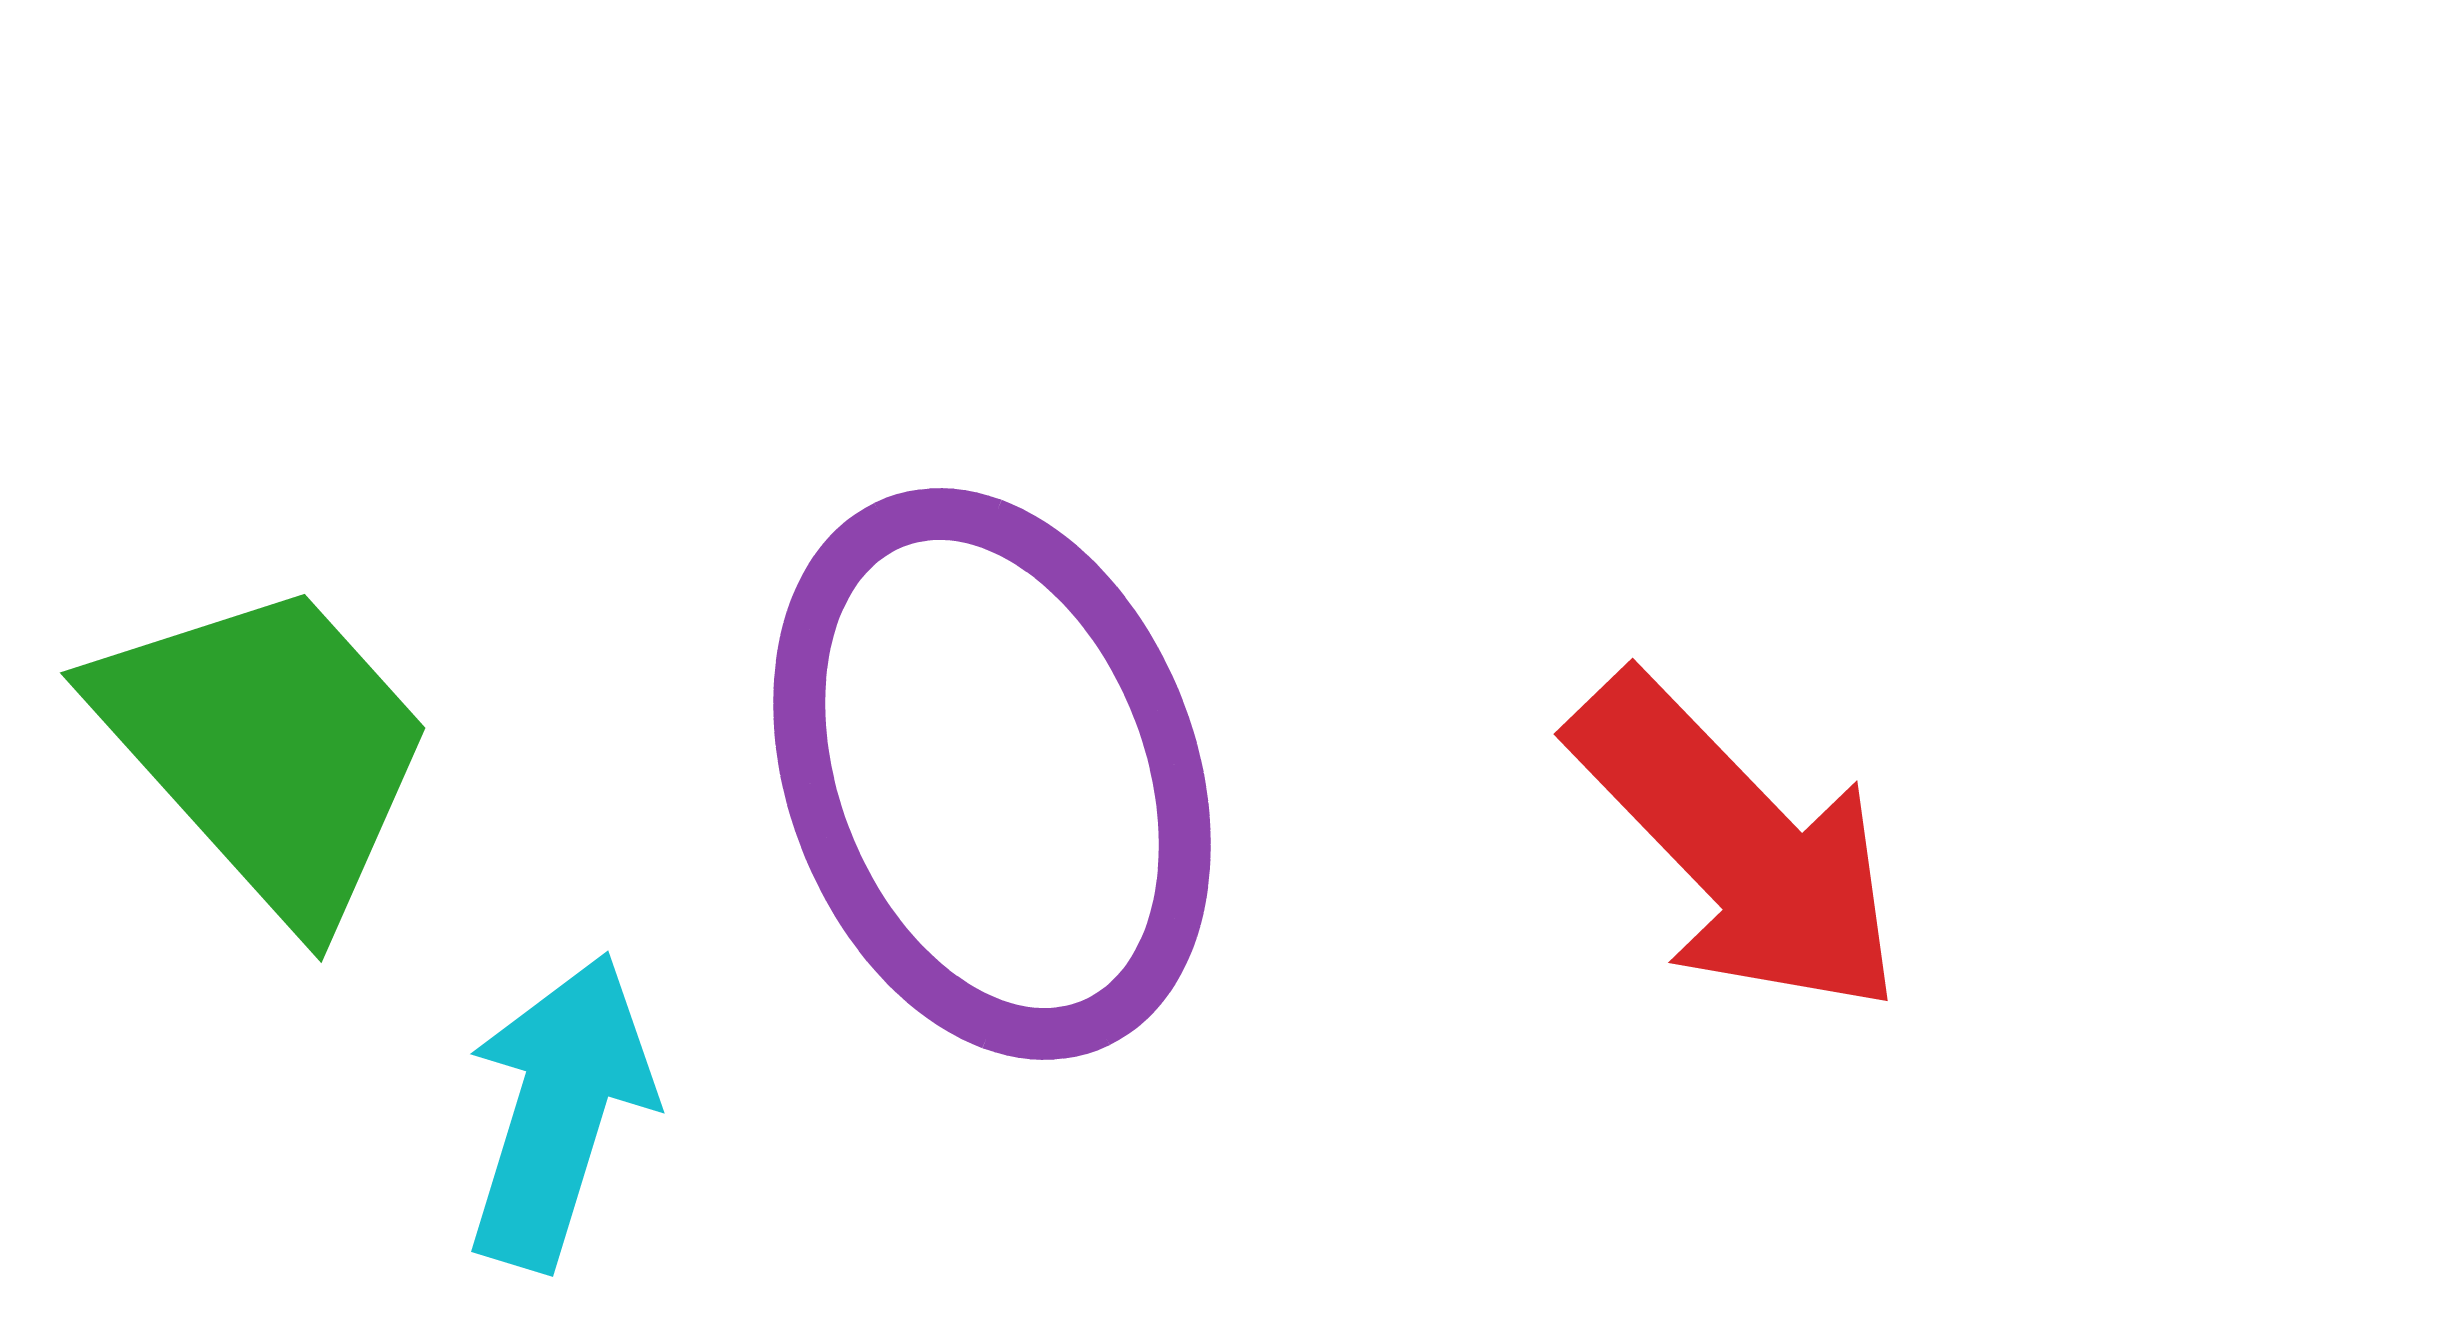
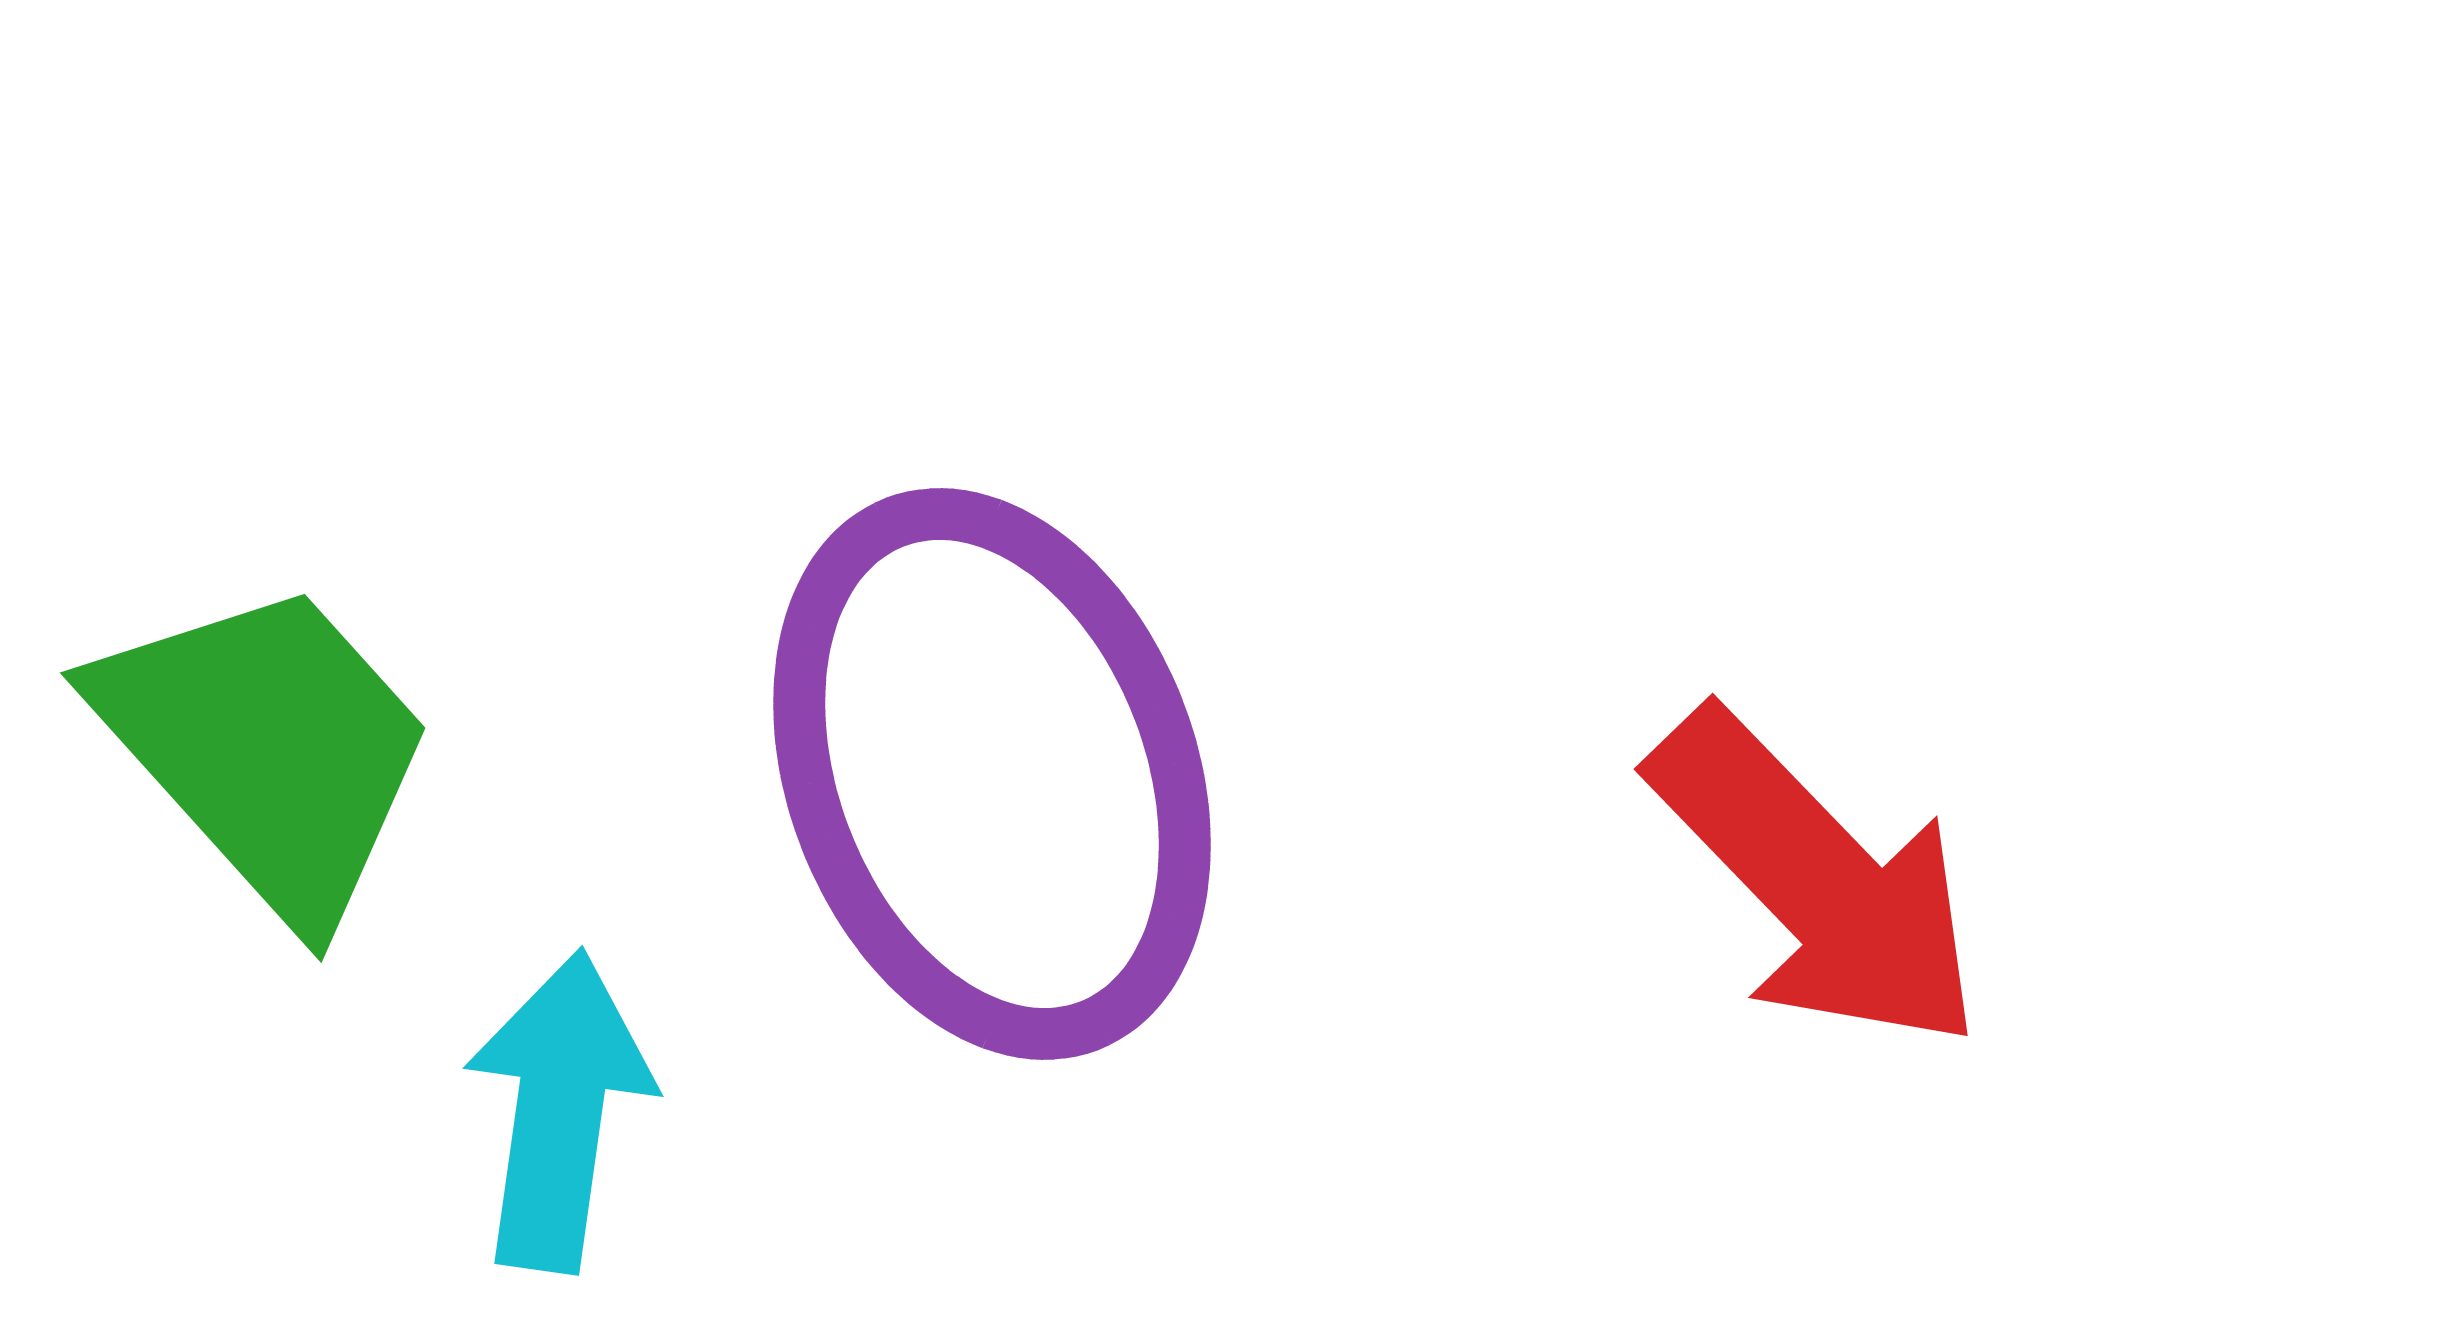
red arrow: moved 80 px right, 35 px down
cyan arrow: rotated 9 degrees counterclockwise
